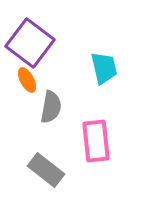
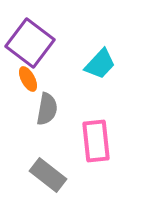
cyan trapezoid: moved 4 px left, 4 px up; rotated 56 degrees clockwise
orange ellipse: moved 1 px right, 1 px up
gray semicircle: moved 4 px left, 2 px down
gray rectangle: moved 2 px right, 5 px down
